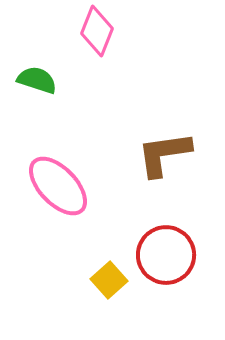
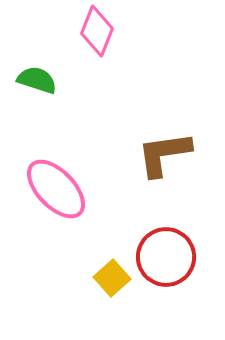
pink ellipse: moved 2 px left, 3 px down
red circle: moved 2 px down
yellow square: moved 3 px right, 2 px up
